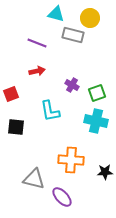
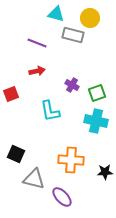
black square: moved 27 px down; rotated 18 degrees clockwise
